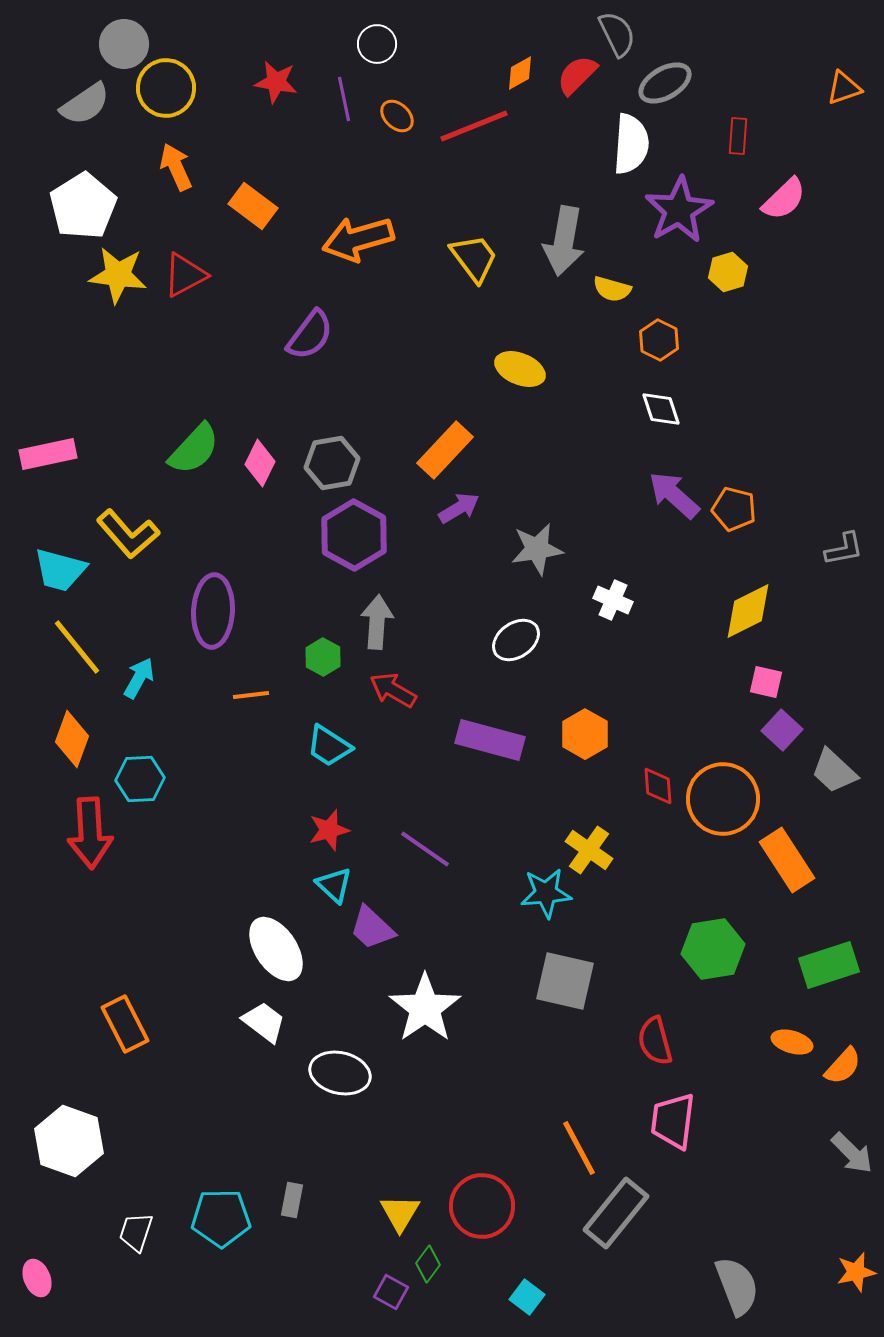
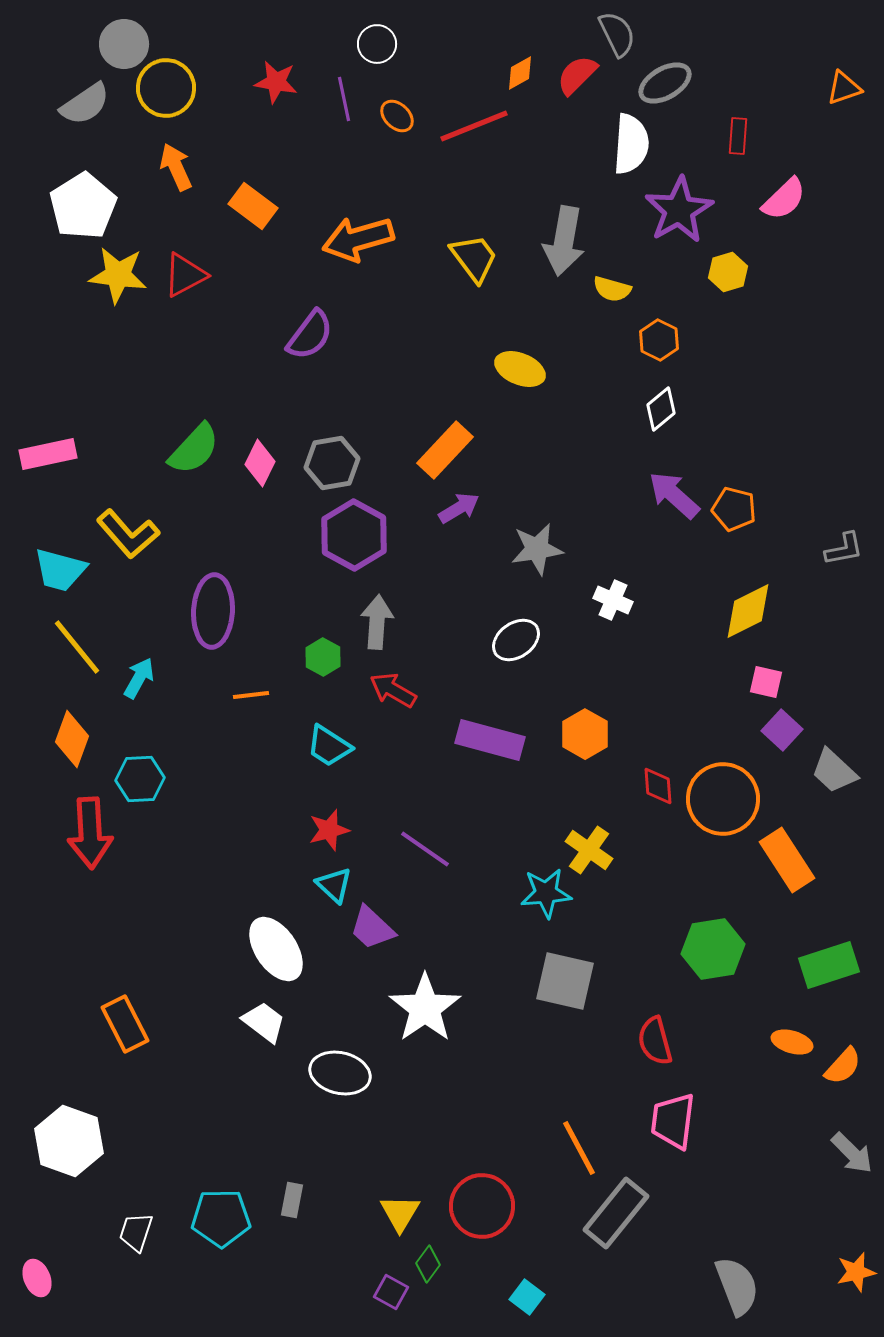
white diamond at (661, 409): rotated 69 degrees clockwise
